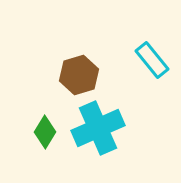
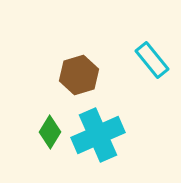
cyan cross: moved 7 px down
green diamond: moved 5 px right
